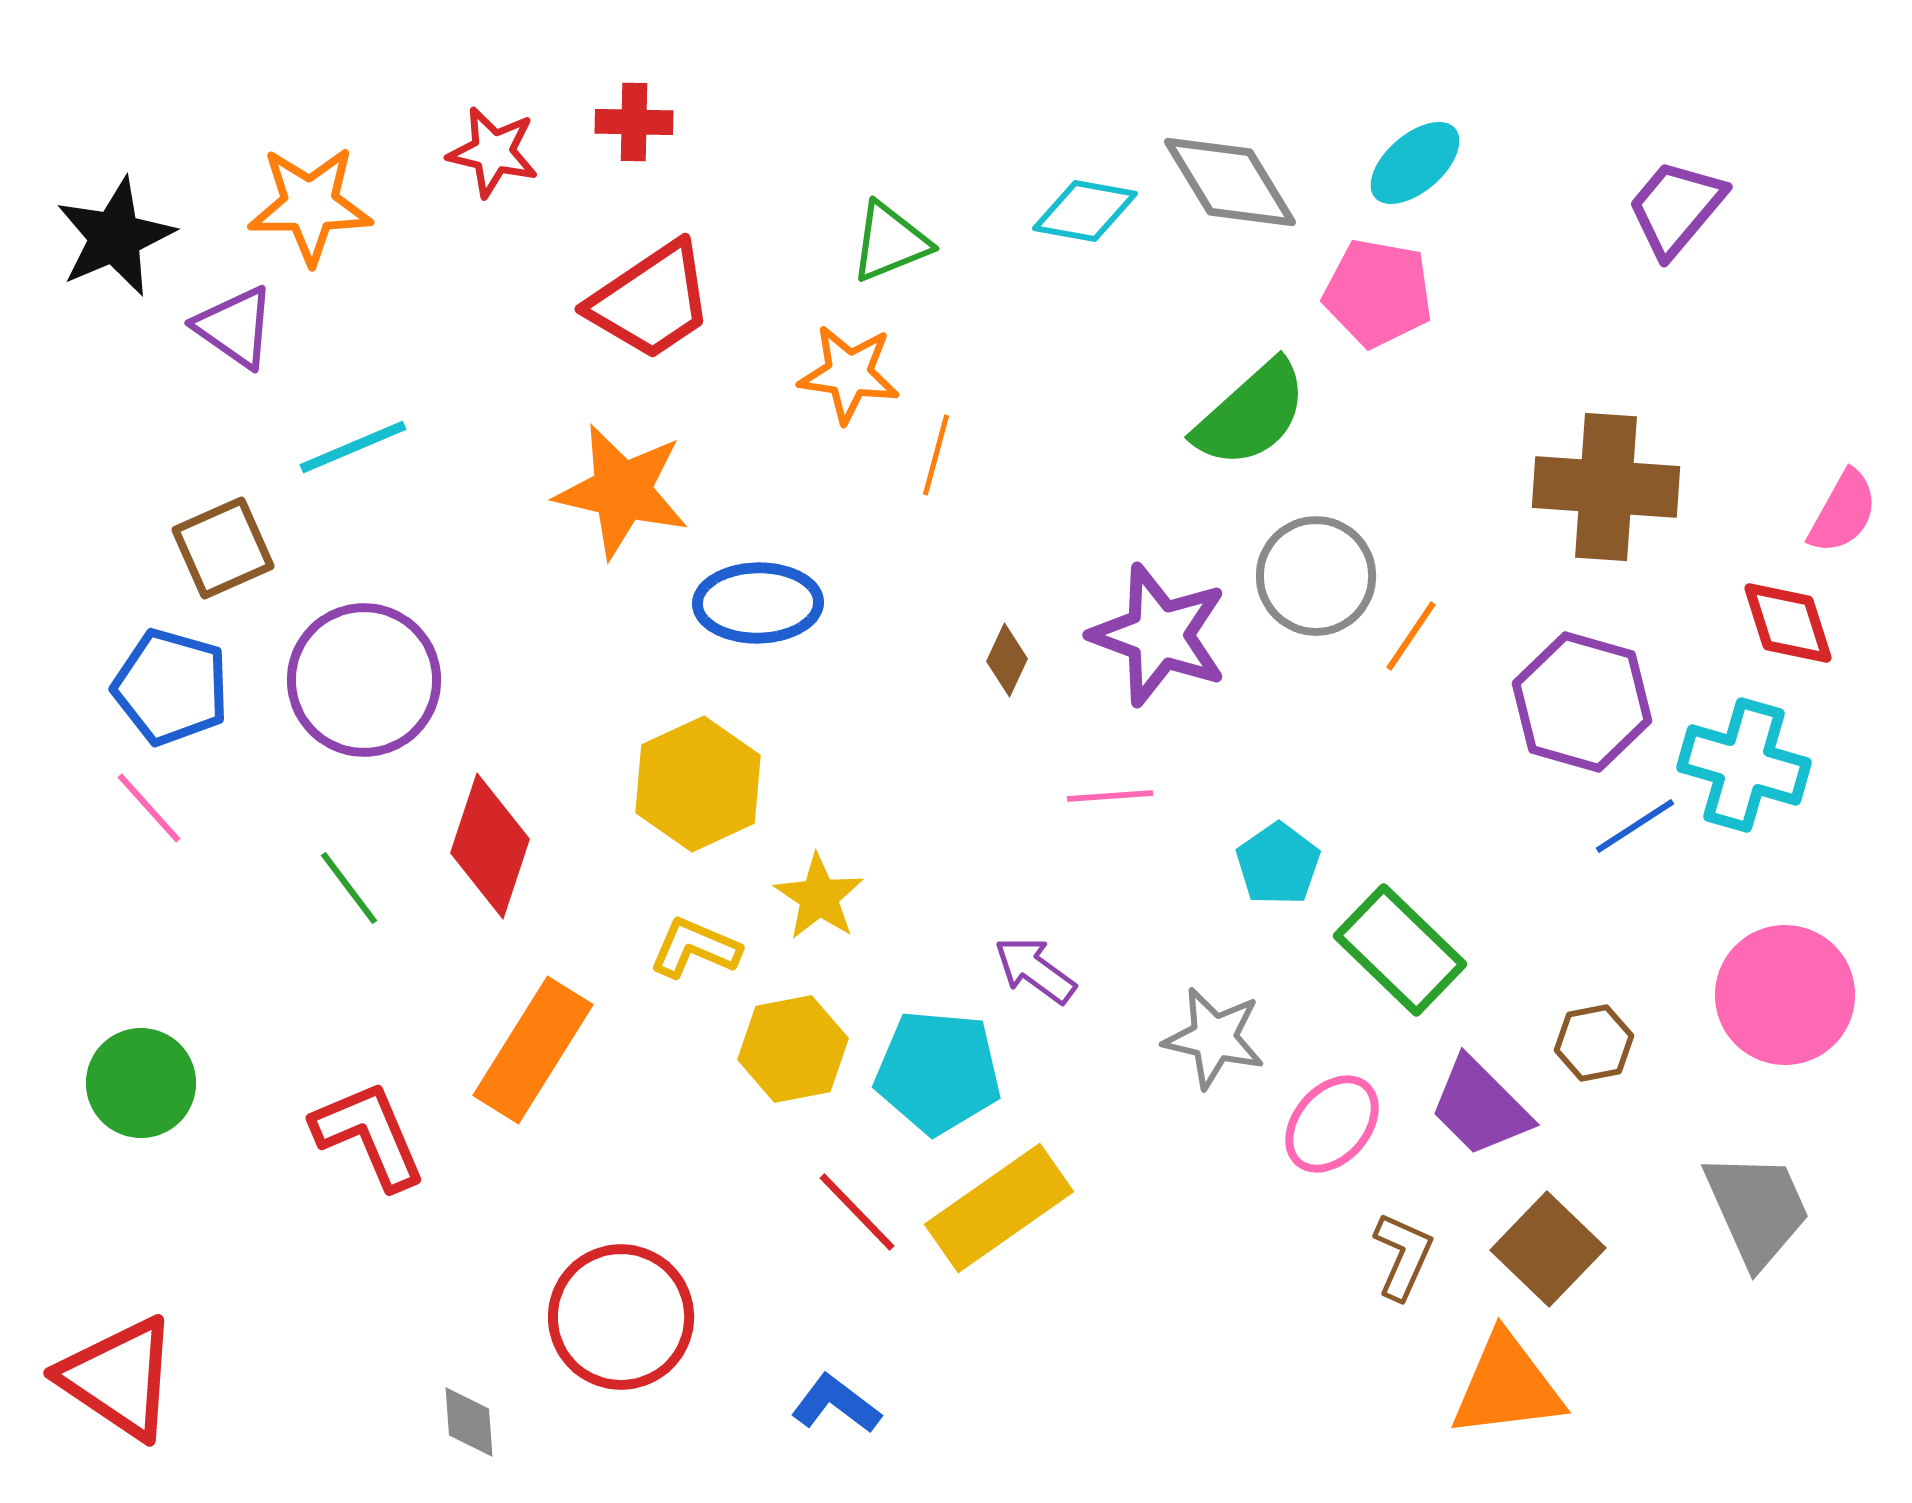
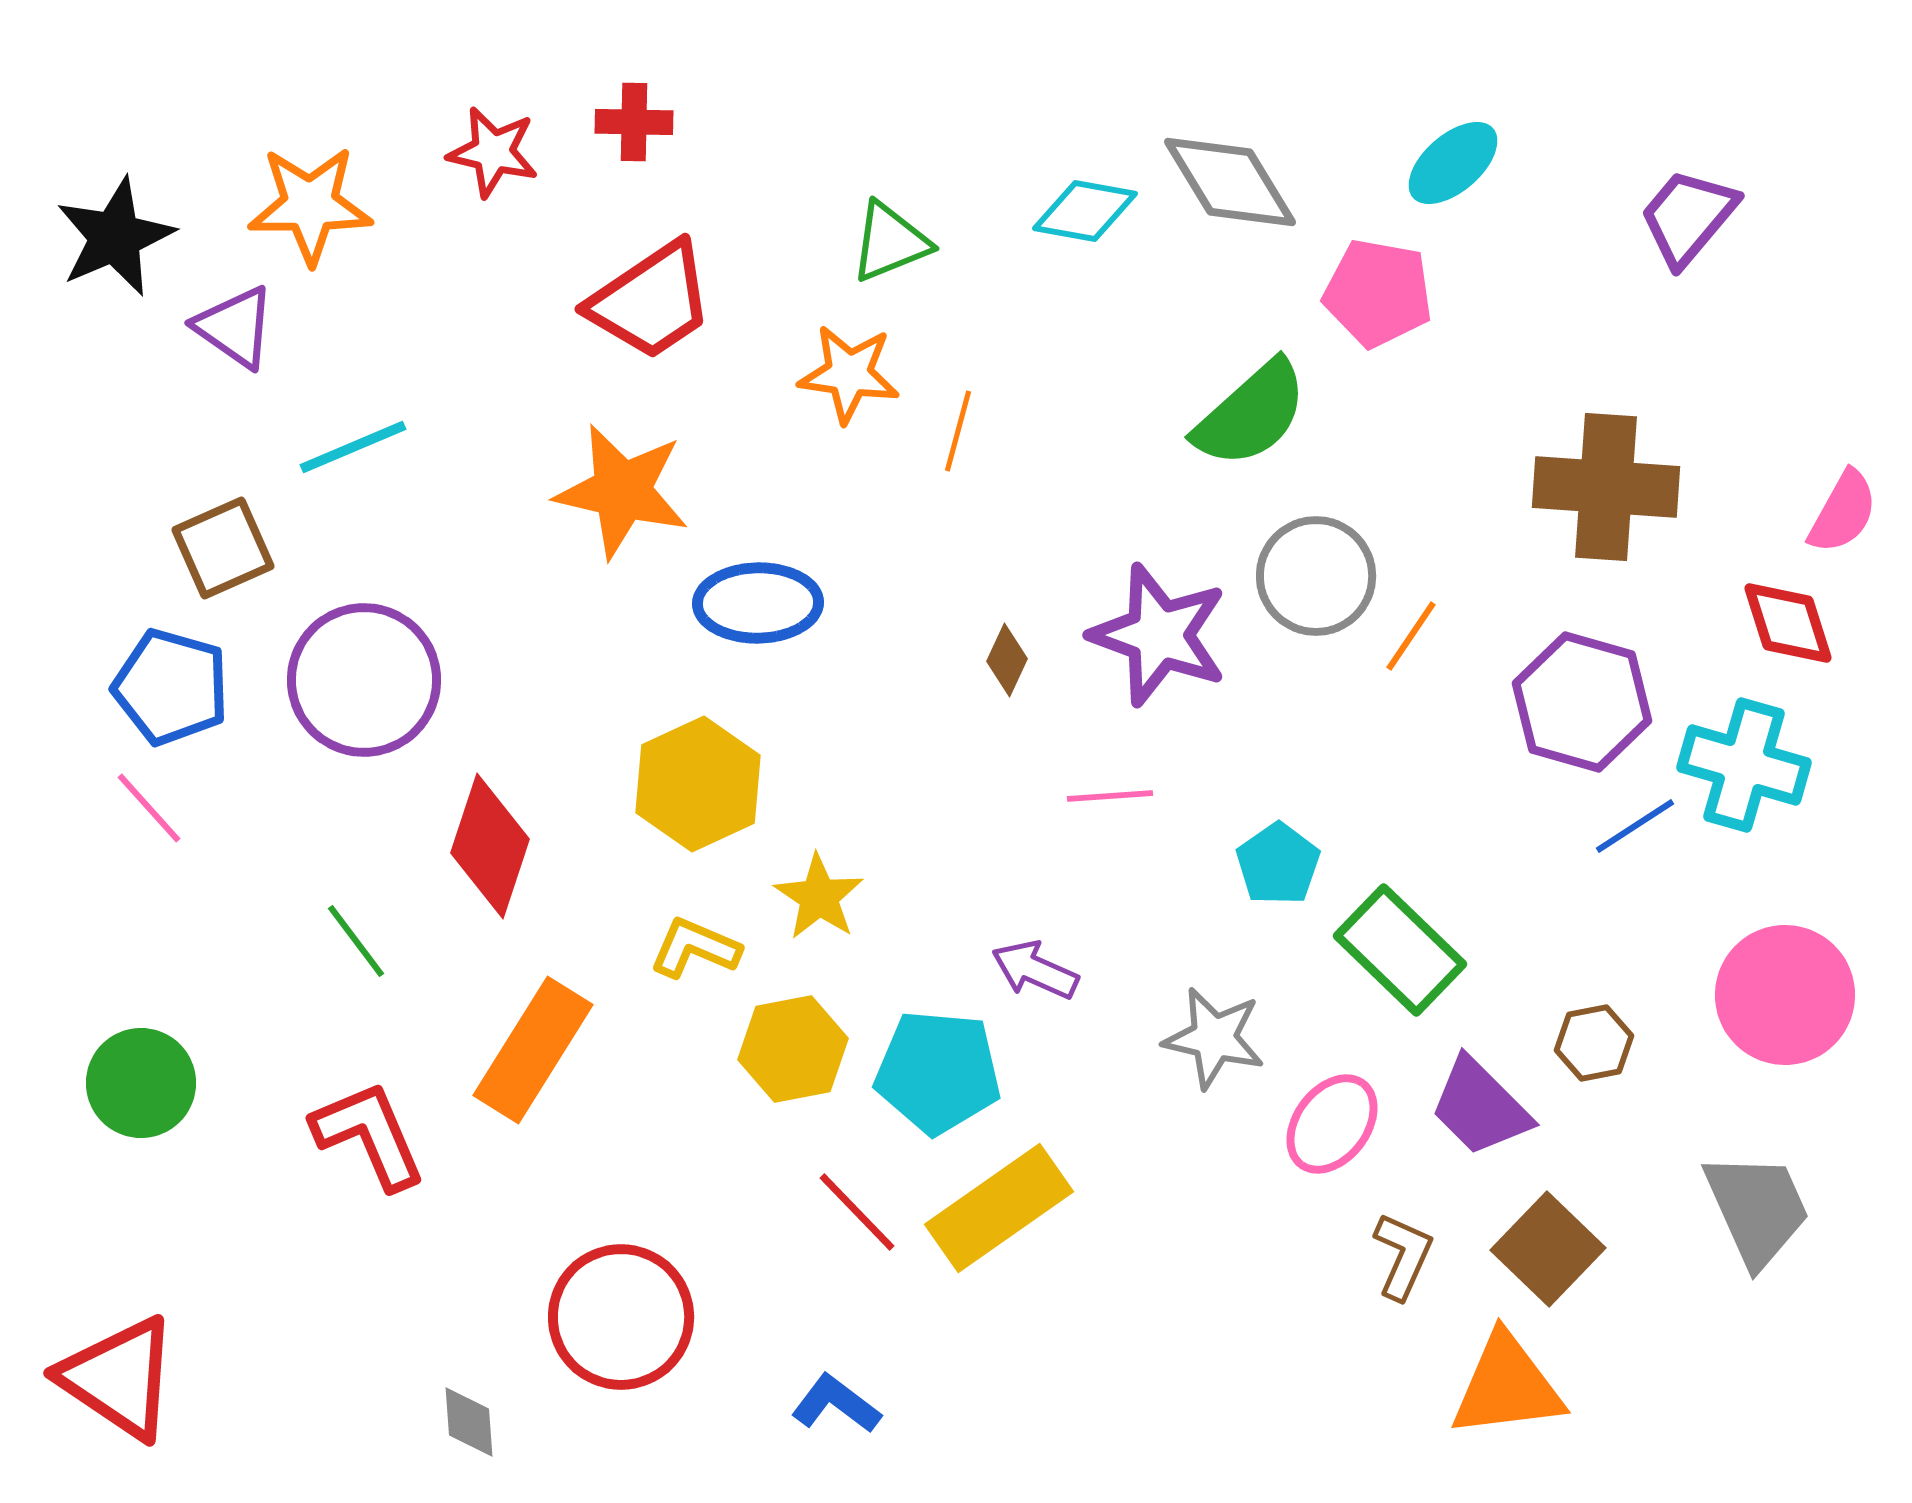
cyan ellipse at (1415, 163): moved 38 px right
purple trapezoid at (1676, 208): moved 12 px right, 9 px down
orange line at (936, 455): moved 22 px right, 24 px up
green line at (349, 888): moved 7 px right, 53 px down
purple arrow at (1035, 970): rotated 12 degrees counterclockwise
pink ellipse at (1332, 1124): rotated 4 degrees counterclockwise
